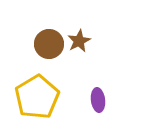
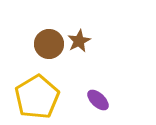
purple ellipse: rotated 40 degrees counterclockwise
